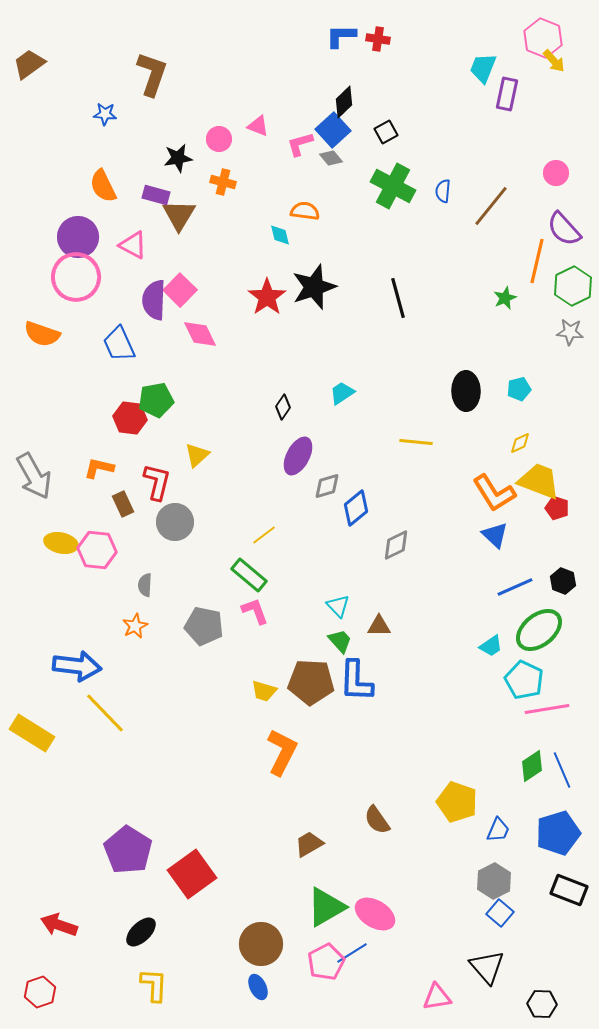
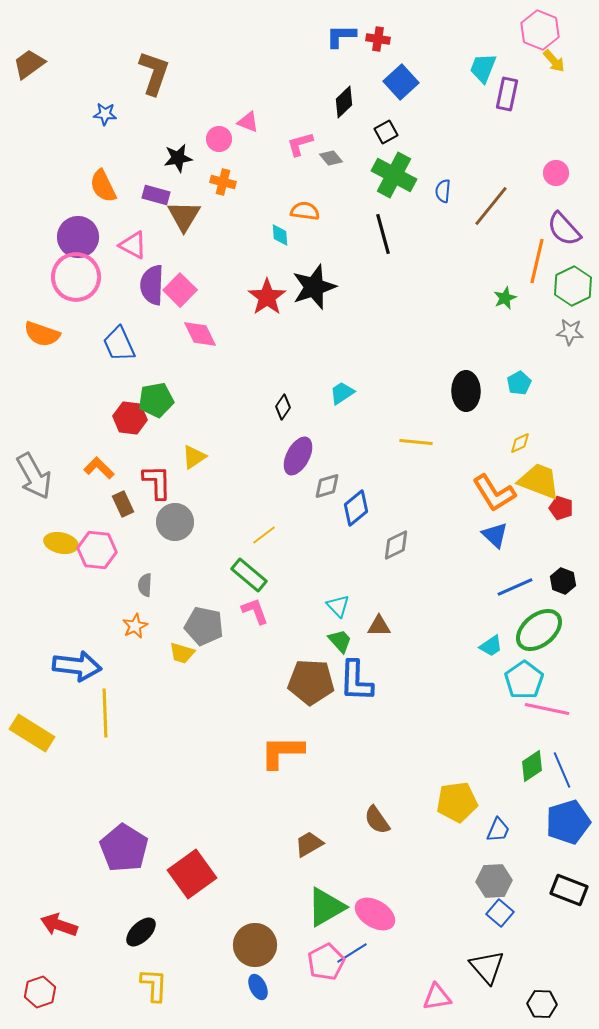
pink hexagon at (543, 38): moved 3 px left, 8 px up
brown L-shape at (152, 74): moved 2 px right, 1 px up
pink triangle at (258, 126): moved 10 px left, 4 px up
blue square at (333, 130): moved 68 px right, 48 px up
green cross at (393, 186): moved 1 px right, 11 px up
brown triangle at (179, 215): moved 5 px right, 1 px down
cyan diamond at (280, 235): rotated 10 degrees clockwise
black line at (398, 298): moved 15 px left, 64 px up
purple semicircle at (154, 300): moved 2 px left, 15 px up
cyan pentagon at (519, 389): moved 6 px up; rotated 15 degrees counterclockwise
yellow triangle at (197, 455): moved 3 px left, 2 px down; rotated 8 degrees clockwise
orange L-shape at (99, 468): rotated 32 degrees clockwise
red L-shape at (157, 482): rotated 15 degrees counterclockwise
red pentagon at (557, 508): moved 4 px right
cyan pentagon at (524, 680): rotated 12 degrees clockwise
yellow trapezoid at (264, 691): moved 82 px left, 38 px up
pink line at (547, 709): rotated 21 degrees clockwise
yellow line at (105, 713): rotated 42 degrees clockwise
orange L-shape at (282, 752): rotated 117 degrees counterclockwise
yellow pentagon at (457, 802): rotated 27 degrees counterclockwise
blue pentagon at (558, 833): moved 10 px right, 11 px up
purple pentagon at (128, 850): moved 4 px left, 2 px up
gray hexagon at (494, 881): rotated 24 degrees clockwise
brown circle at (261, 944): moved 6 px left, 1 px down
